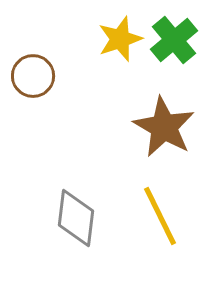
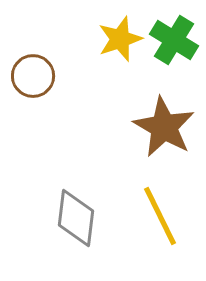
green cross: rotated 18 degrees counterclockwise
